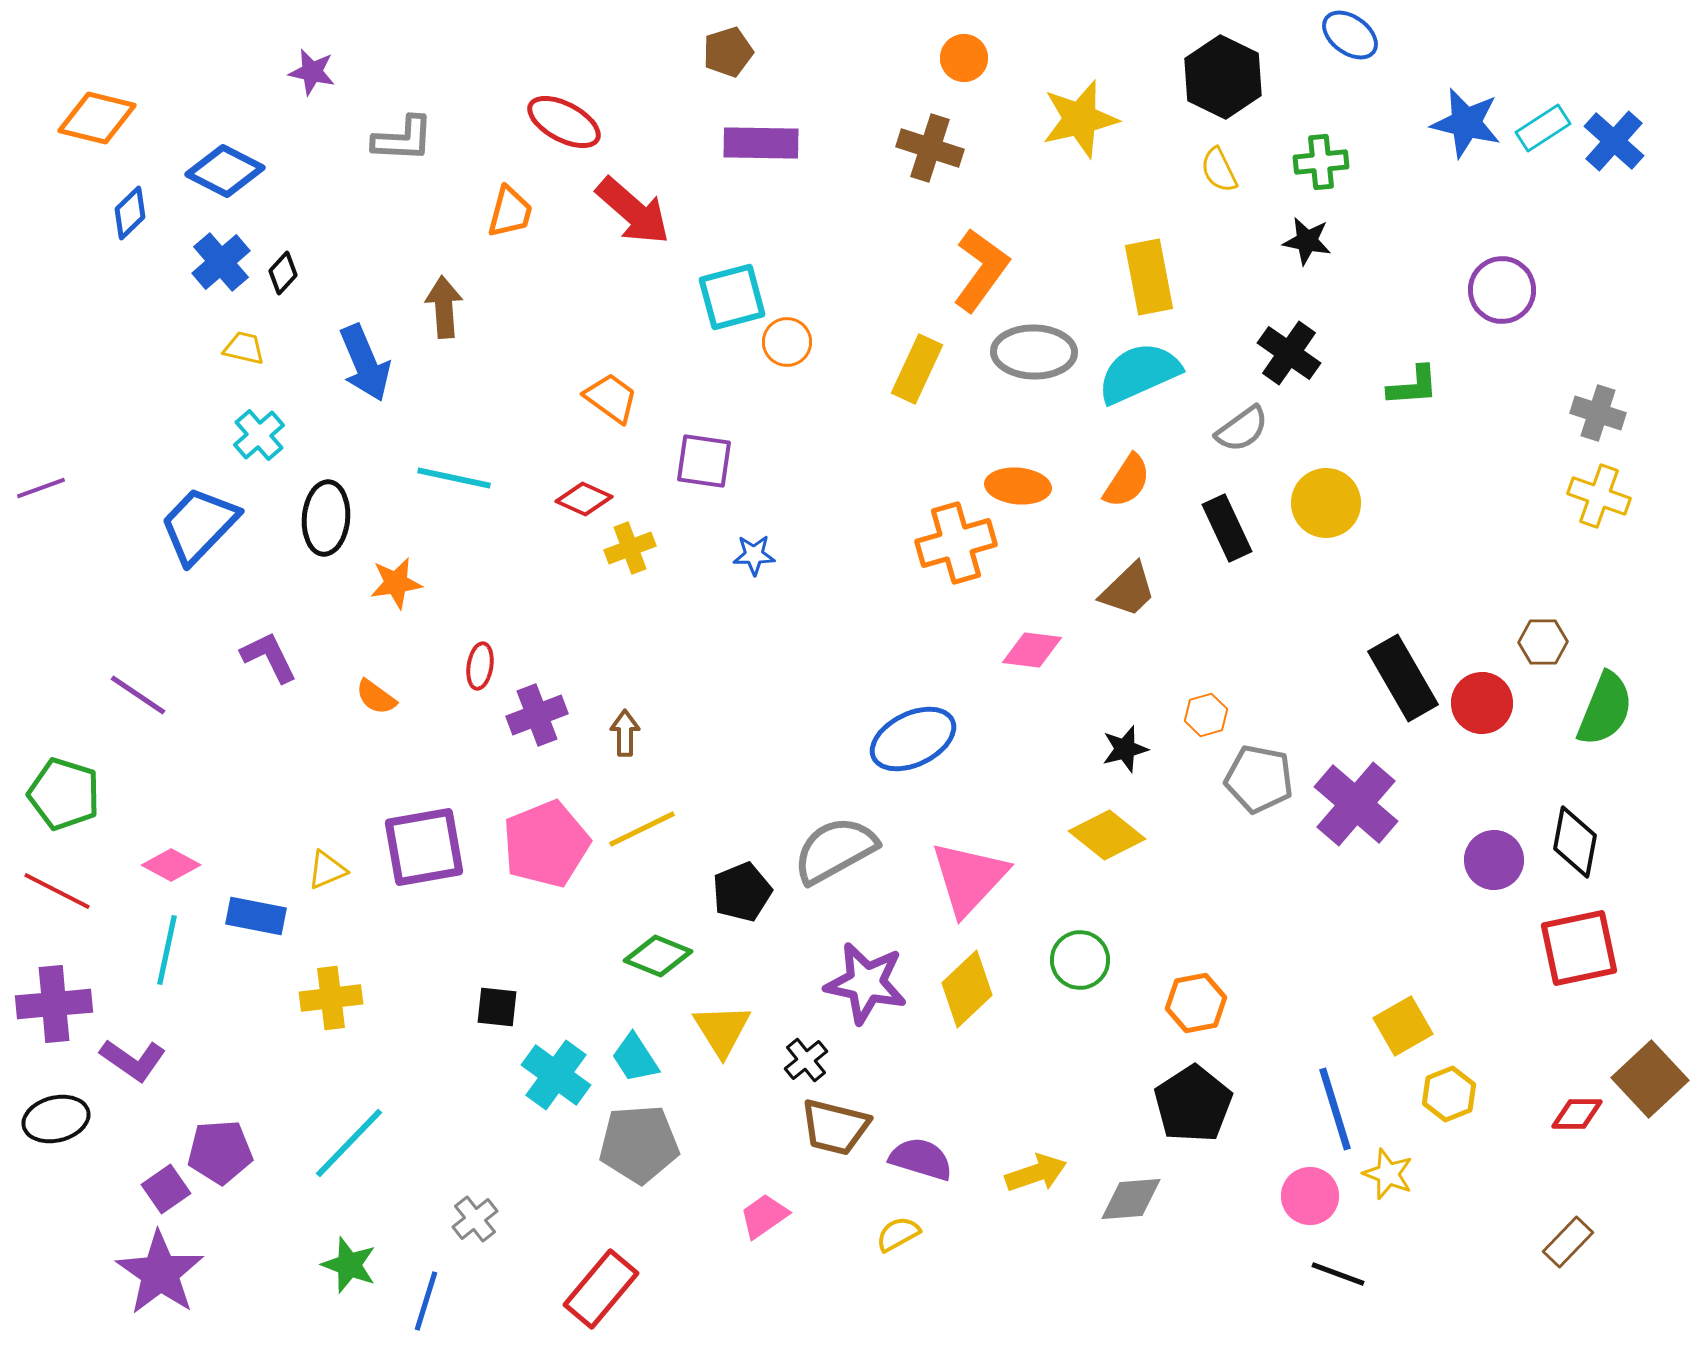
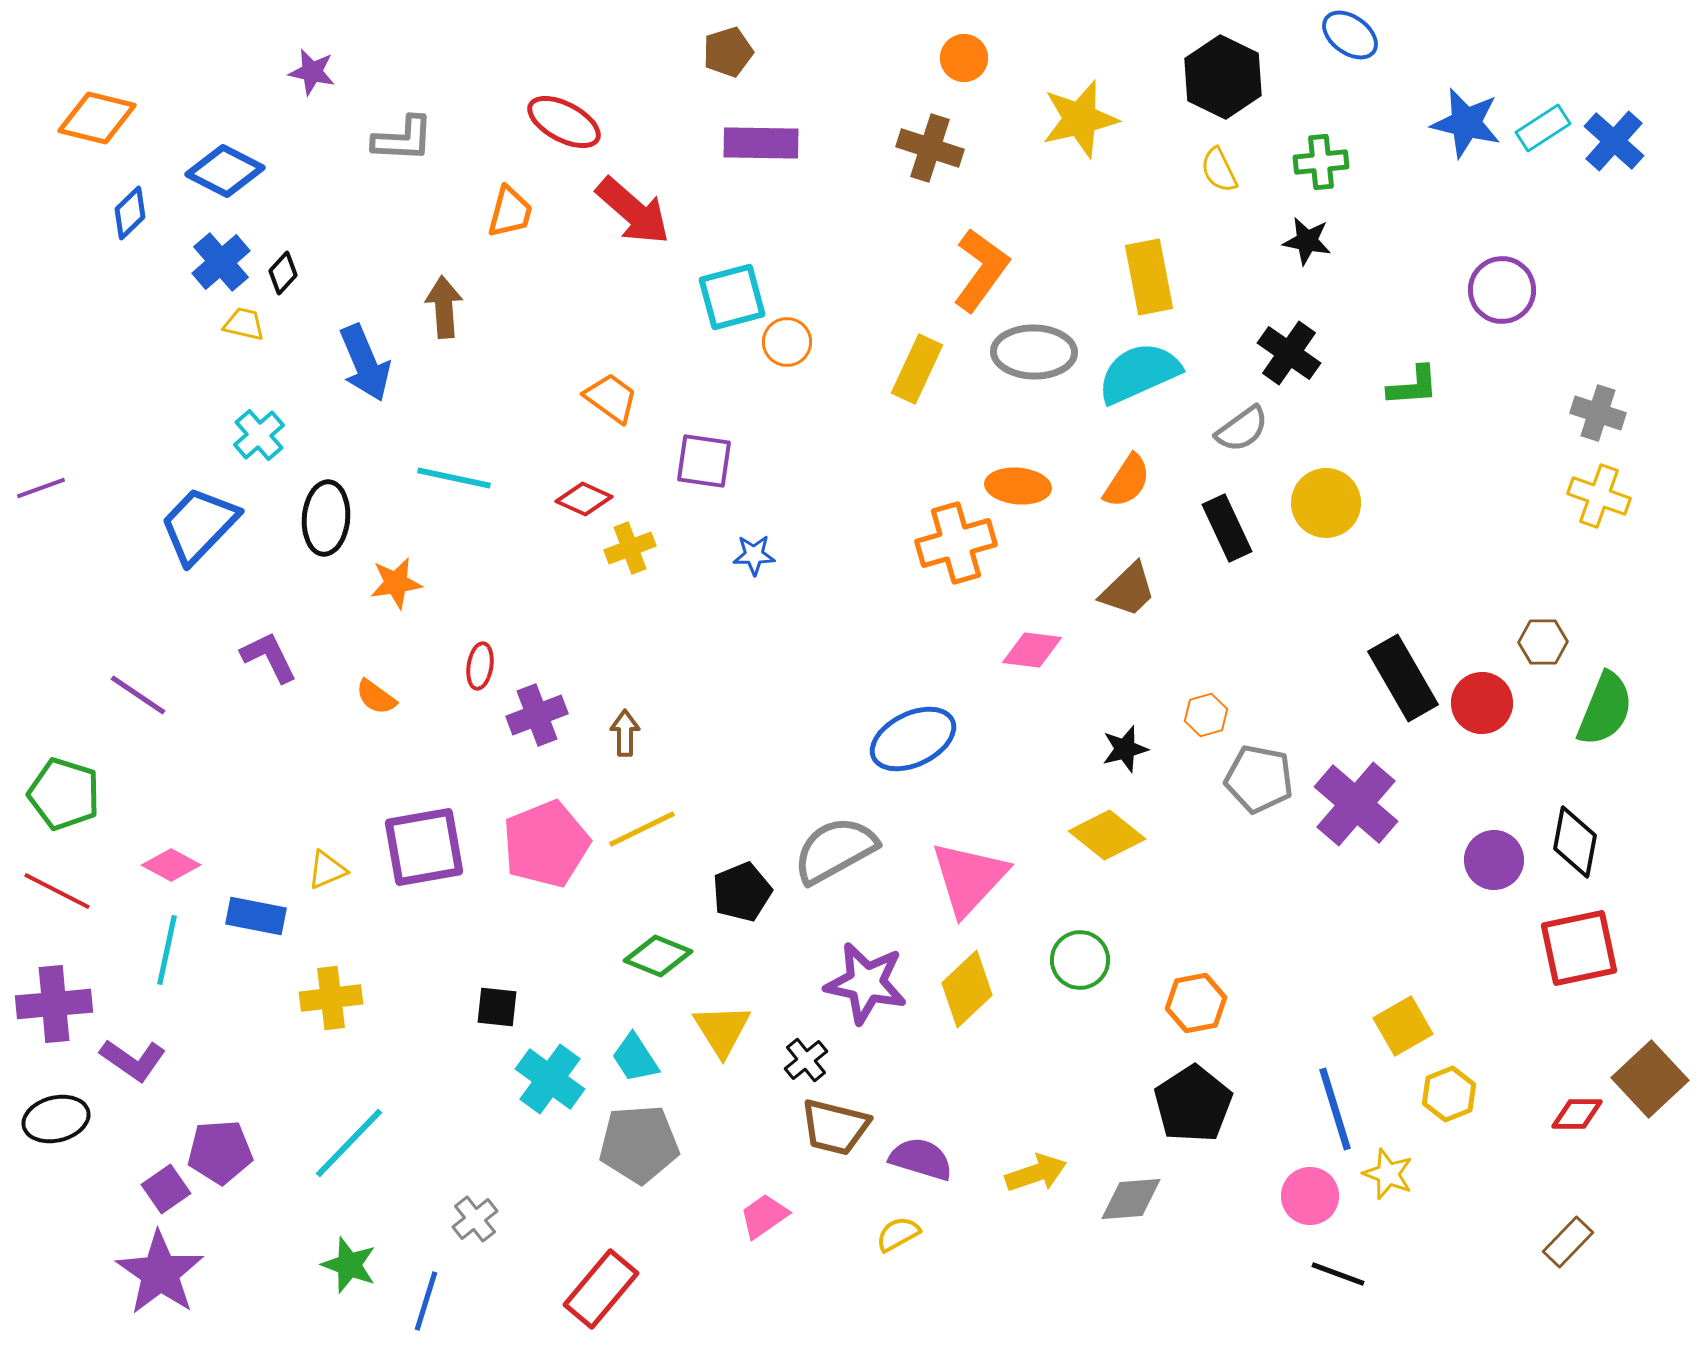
yellow trapezoid at (244, 348): moved 24 px up
cyan cross at (556, 1075): moved 6 px left, 4 px down
